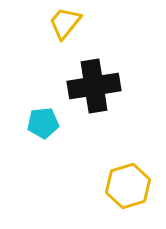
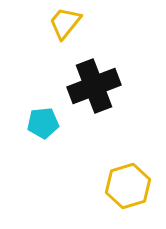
black cross: rotated 12 degrees counterclockwise
